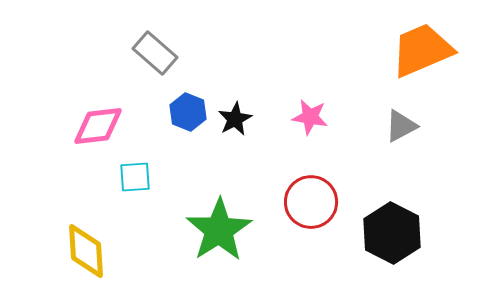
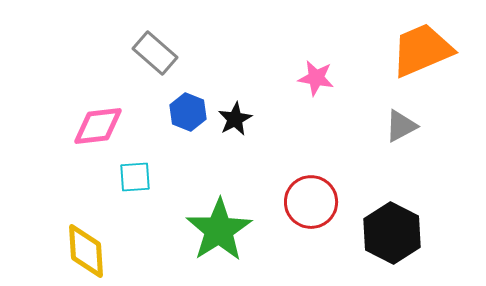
pink star: moved 6 px right, 39 px up
